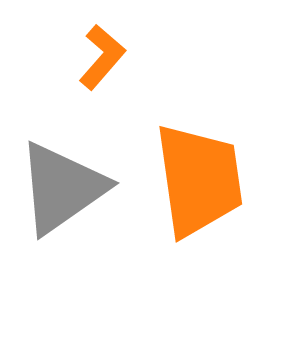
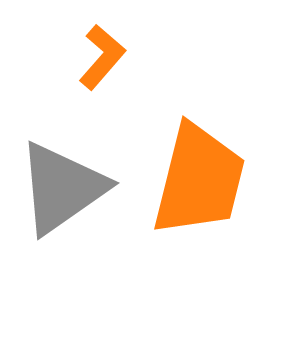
orange trapezoid: rotated 22 degrees clockwise
